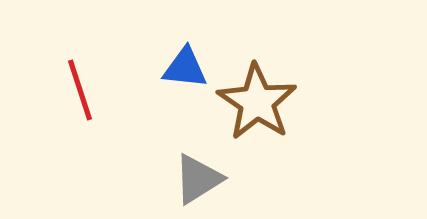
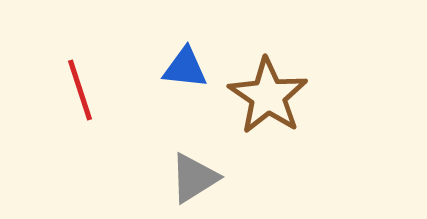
brown star: moved 11 px right, 6 px up
gray triangle: moved 4 px left, 1 px up
